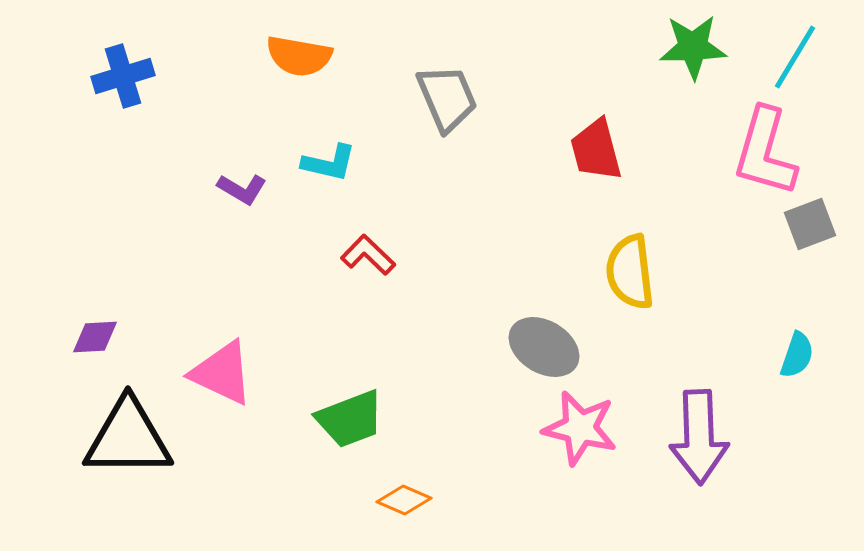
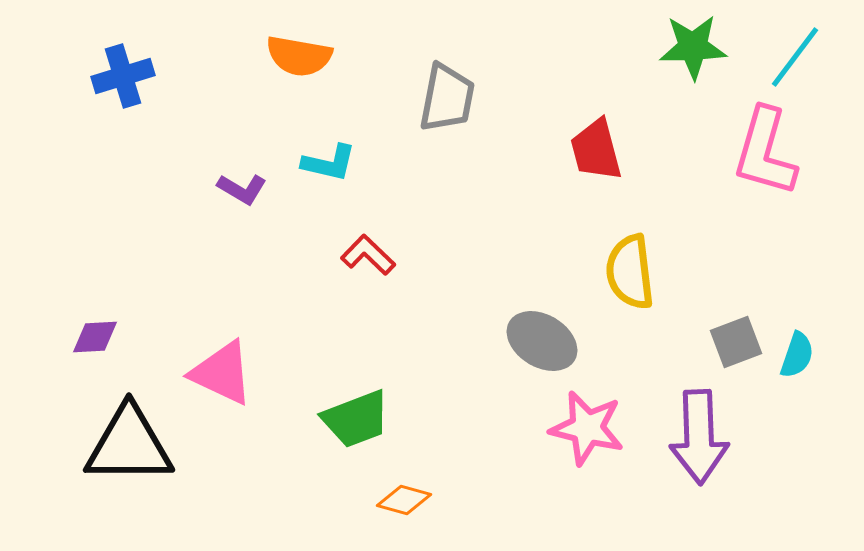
cyan line: rotated 6 degrees clockwise
gray trapezoid: rotated 34 degrees clockwise
gray square: moved 74 px left, 118 px down
gray ellipse: moved 2 px left, 6 px up
green trapezoid: moved 6 px right
pink star: moved 7 px right
black triangle: moved 1 px right, 7 px down
orange diamond: rotated 8 degrees counterclockwise
